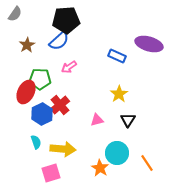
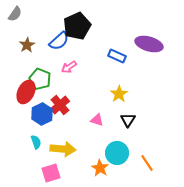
black pentagon: moved 11 px right, 6 px down; rotated 20 degrees counterclockwise
green pentagon: rotated 20 degrees clockwise
pink triangle: rotated 32 degrees clockwise
